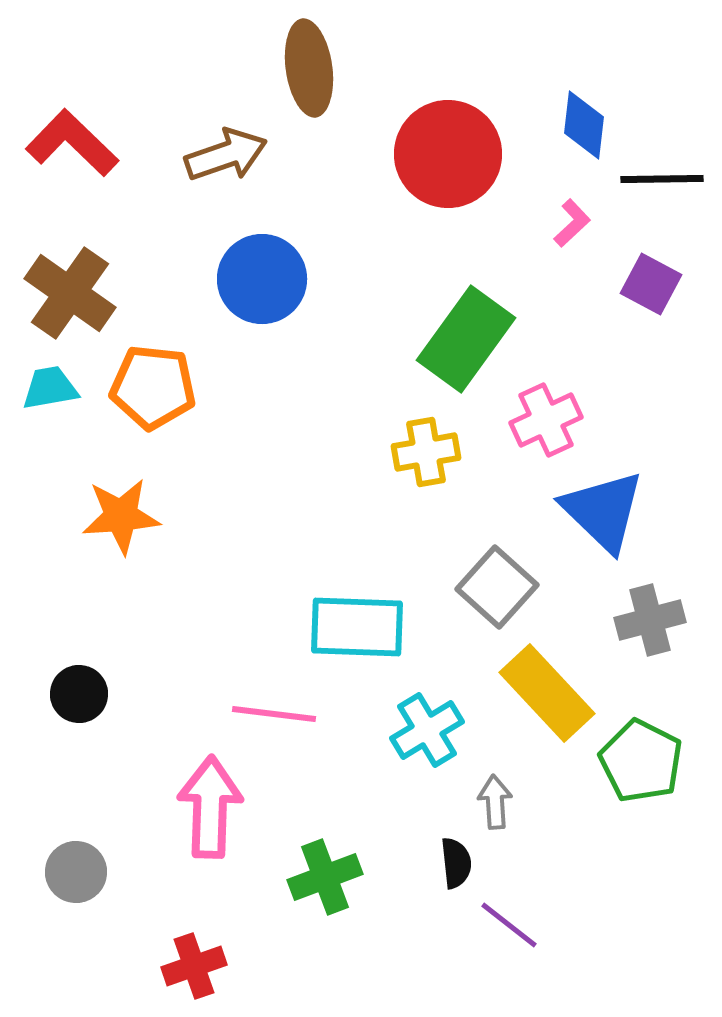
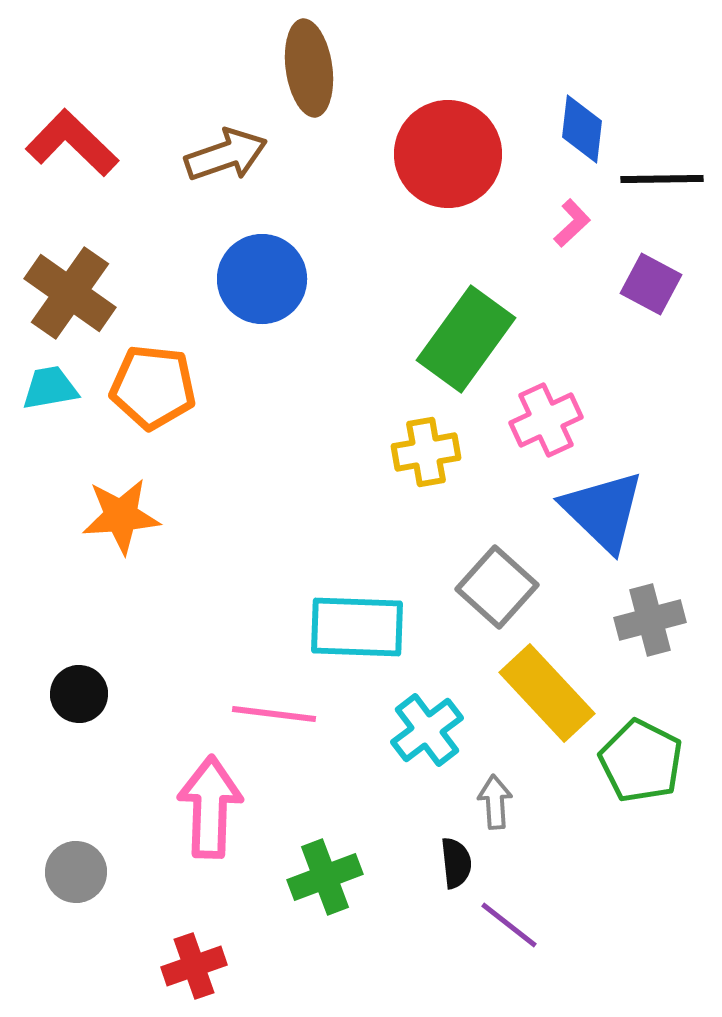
blue diamond: moved 2 px left, 4 px down
cyan cross: rotated 6 degrees counterclockwise
